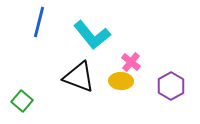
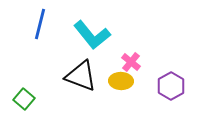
blue line: moved 1 px right, 2 px down
black triangle: moved 2 px right, 1 px up
green square: moved 2 px right, 2 px up
